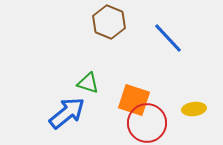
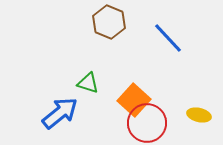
orange square: rotated 24 degrees clockwise
yellow ellipse: moved 5 px right, 6 px down; rotated 20 degrees clockwise
blue arrow: moved 7 px left
